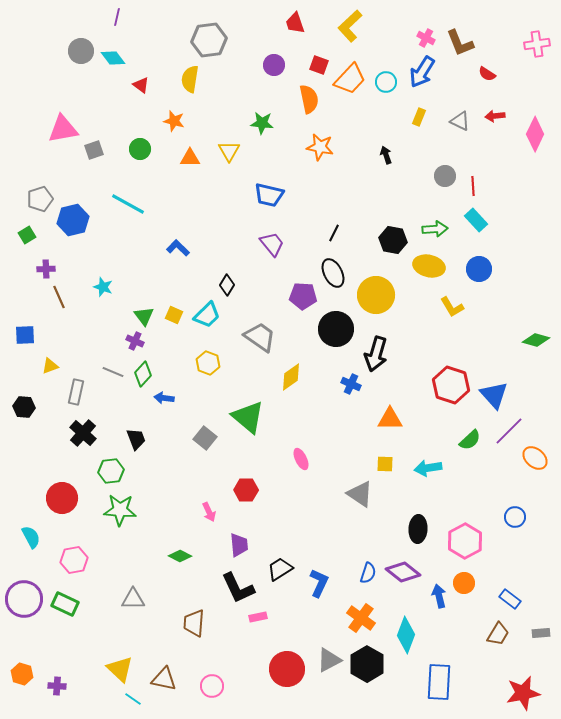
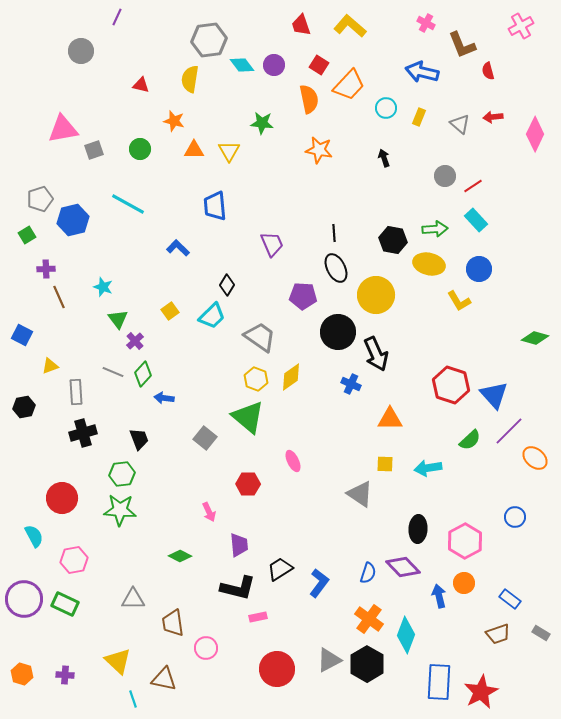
purple line at (117, 17): rotated 12 degrees clockwise
red trapezoid at (295, 23): moved 6 px right, 2 px down
yellow L-shape at (350, 26): rotated 84 degrees clockwise
pink cross at (426, 38): moved 15 px up
brown L-shape at (460, 43): moved 2 px right, 2 px down
pink cross at (537, 44): moved 16 px left, 18 px up; rotated 20 degrees counterclockwise
cyan diamond at (113, 58): moved 129 px right, 7 px down
red square at (319, 65): rotated 12 degrees clockwise
blue arrow at (422, 72): rotated 72 degrees clockwise
red semicircle at (487, 74): moved 1 px right, 3 px up; rotated 42 degrees clockwise
orange trapezoid at (350, 79): moved 1 px left, 6 px down
cyan circle at (386, 82): moved 26 px down
red triangle at (141, 85): rotated 24 degrees counterclockwise
red arrow at (495, 116): moved 2 px left, 1 px down
gray triangle at (460, 121): moved 3 px down; rotated 15 degrees clockwise
orange star at (320, 147): moved 1 px left, 3 px down
black arrow at (386, 155): moved 2 px left, 3 px down
orange triangle at (190, 158): moved 4 px right, 8 px up
red line at (473, 186): rotated 60 degrees clockwise
blue trapezoid at (269, 195): moved 54 px left, 11 px down; rotated 72 degrees clockwise
black line at (334, 233): rotated 30 degrees counterclockwise
purple trapezoid at (272, 244): rotated 16 degrees clockwise
yellow ellipse at (429, 266): moved 2 px up
black ellipse at (333, 273): moved 3 px right, 5 px up
yellow L-shape at (452, 307): moved 7 px right, 6 px up
yellow square at (174, 315): moved 4 px left, 4 px up; rotated 30 degrees clockwise
cyan trapezoid at (207, 315): moved 5 px right, 1 px down
green triangle at (144, 316): moved 26 px left, 3 px down
black circle at (336, 329): moved 2 px right, 3 px down
blue square at (25, 335): moved 3 px left; rotated 30 degrees clockwise
green diamond at (536, 340): moved 1 px left, 2 px up
purple cross at (135, 341): rotated 24 degrees clockwise
black arrow at (376, 354): rotated 40 degrees counterclockwise
yellow hexagon at (208, 363): moved 48 px right, 16 px down
gray rectangle at (76, 392): rotated 15 degrees counterclockwise
black hexagon at (24, 407): rotated 15 degrees counterclockwise
black cross at (83, 433): rotated 32 degrees clockwise
black trapezoid at (136, 439): moved 3 px right
pink ellipse at (301, 459): moved 8 px left, 2 px down
green hexagon at (111, 471): moved 11 px right, 3 px down
red hexagon at (246, 490): moved 2 px right, 6 px up
cyan semicircle at (31, 537): moved 3 px right, 1 px up
purple diamond at (403, 572): moved 5 px up; rotated 8 degrees clockwise
blue L-shape at (319, 583): rotated 12 degrees clockwise
black L-shape at (238, 588): rotated 51 degrees counterclockwise
orange cross at (361, 618): moved 8 px right, 1 px down
brown trapezoid at (194, 623): moved 21 px left; rotated 12 degrees counterclockwise
gray rectangle at (541, 633): rotated 36 degrees clockwise
brown trapezoid at (498, 634): rotated 40 degrees clockwise
yellow triangle at (120, 669): moved 2 px left, 8 px up
red circle at (287, 669): moved 10 px left
purple cross at (57, 686): moved 8 px right, 11 px up
pink circle at (212, 686): moved 6 px left, 38 px up
red star at (523, 693): moved 42 px left, 1 px up; rotated 16 degrees counterclockwise
cyan line at (133, 699): rotated 36 degrees clockwise
